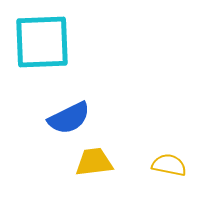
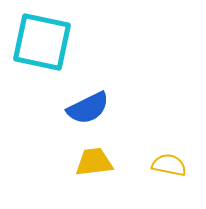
cyan square: rotated 14 degrees clockwise
blue semicircle: moved 19 px right, 10 px up
